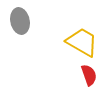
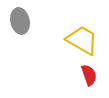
yellow trapezoid: moved 2 px up
